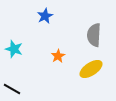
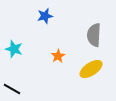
blue star: rotated 14 degrees clockwise
